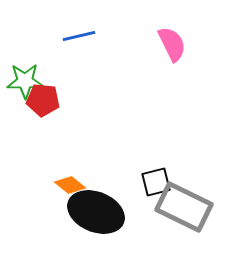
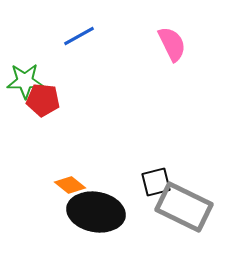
blue line: rotated 16 degrees counterclockwise
black ellipse: rotated 12 degrees counterclockwise
